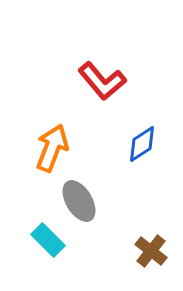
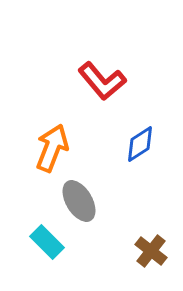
blue diamond: moved 2 px left
cyan rectangle: moved 1 px left, 2 px down
